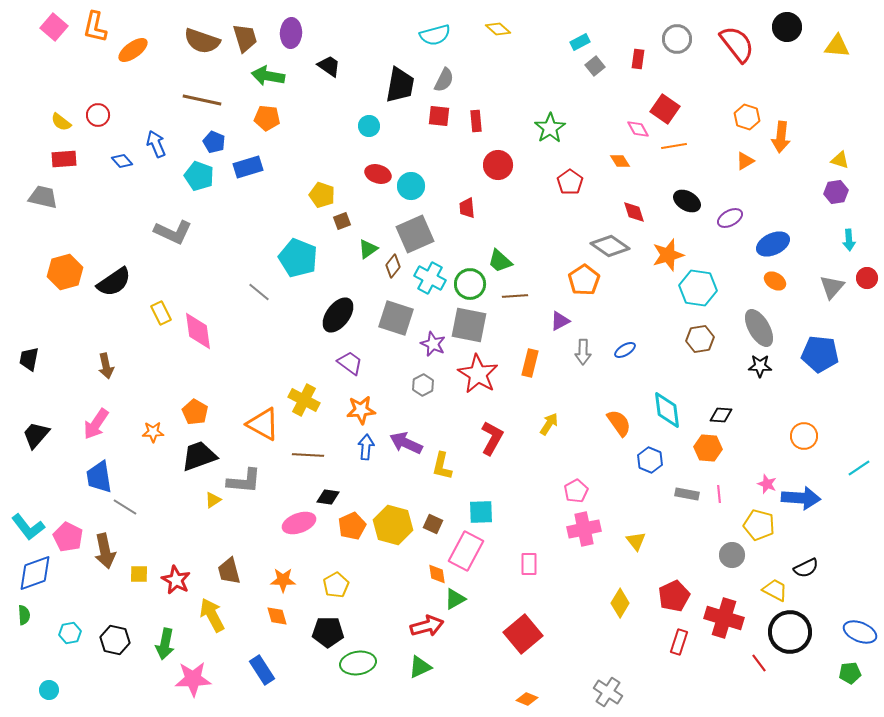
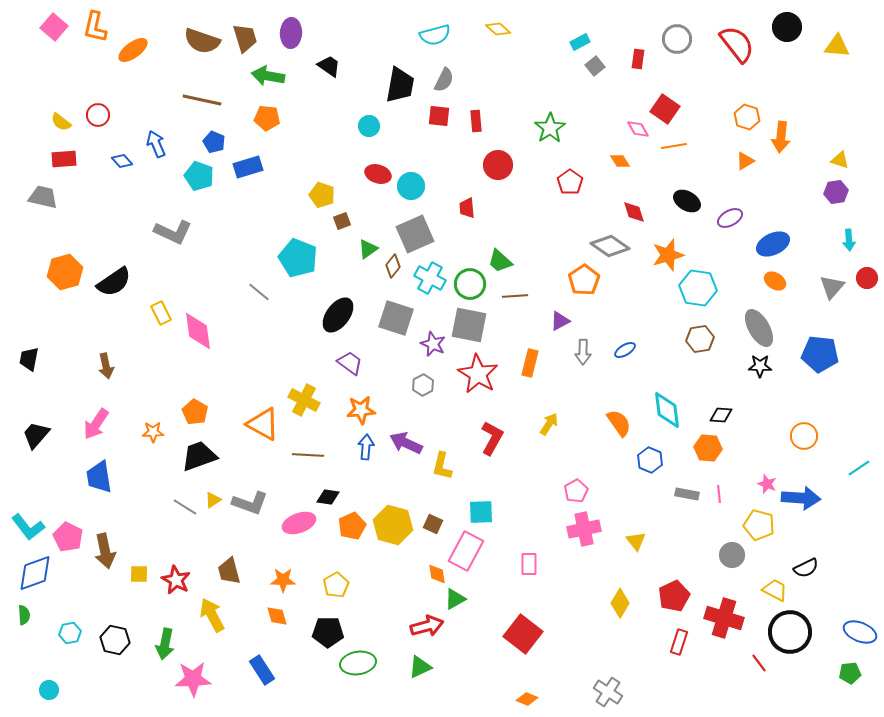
gray L-shape at (244, 481): moved 6 px right, 22 px down; rotated 15 degrees clockwise
gray line at (125, 507): moved 60 px right
red square at (523, 634): rotated 12 degrees counterclockwise
